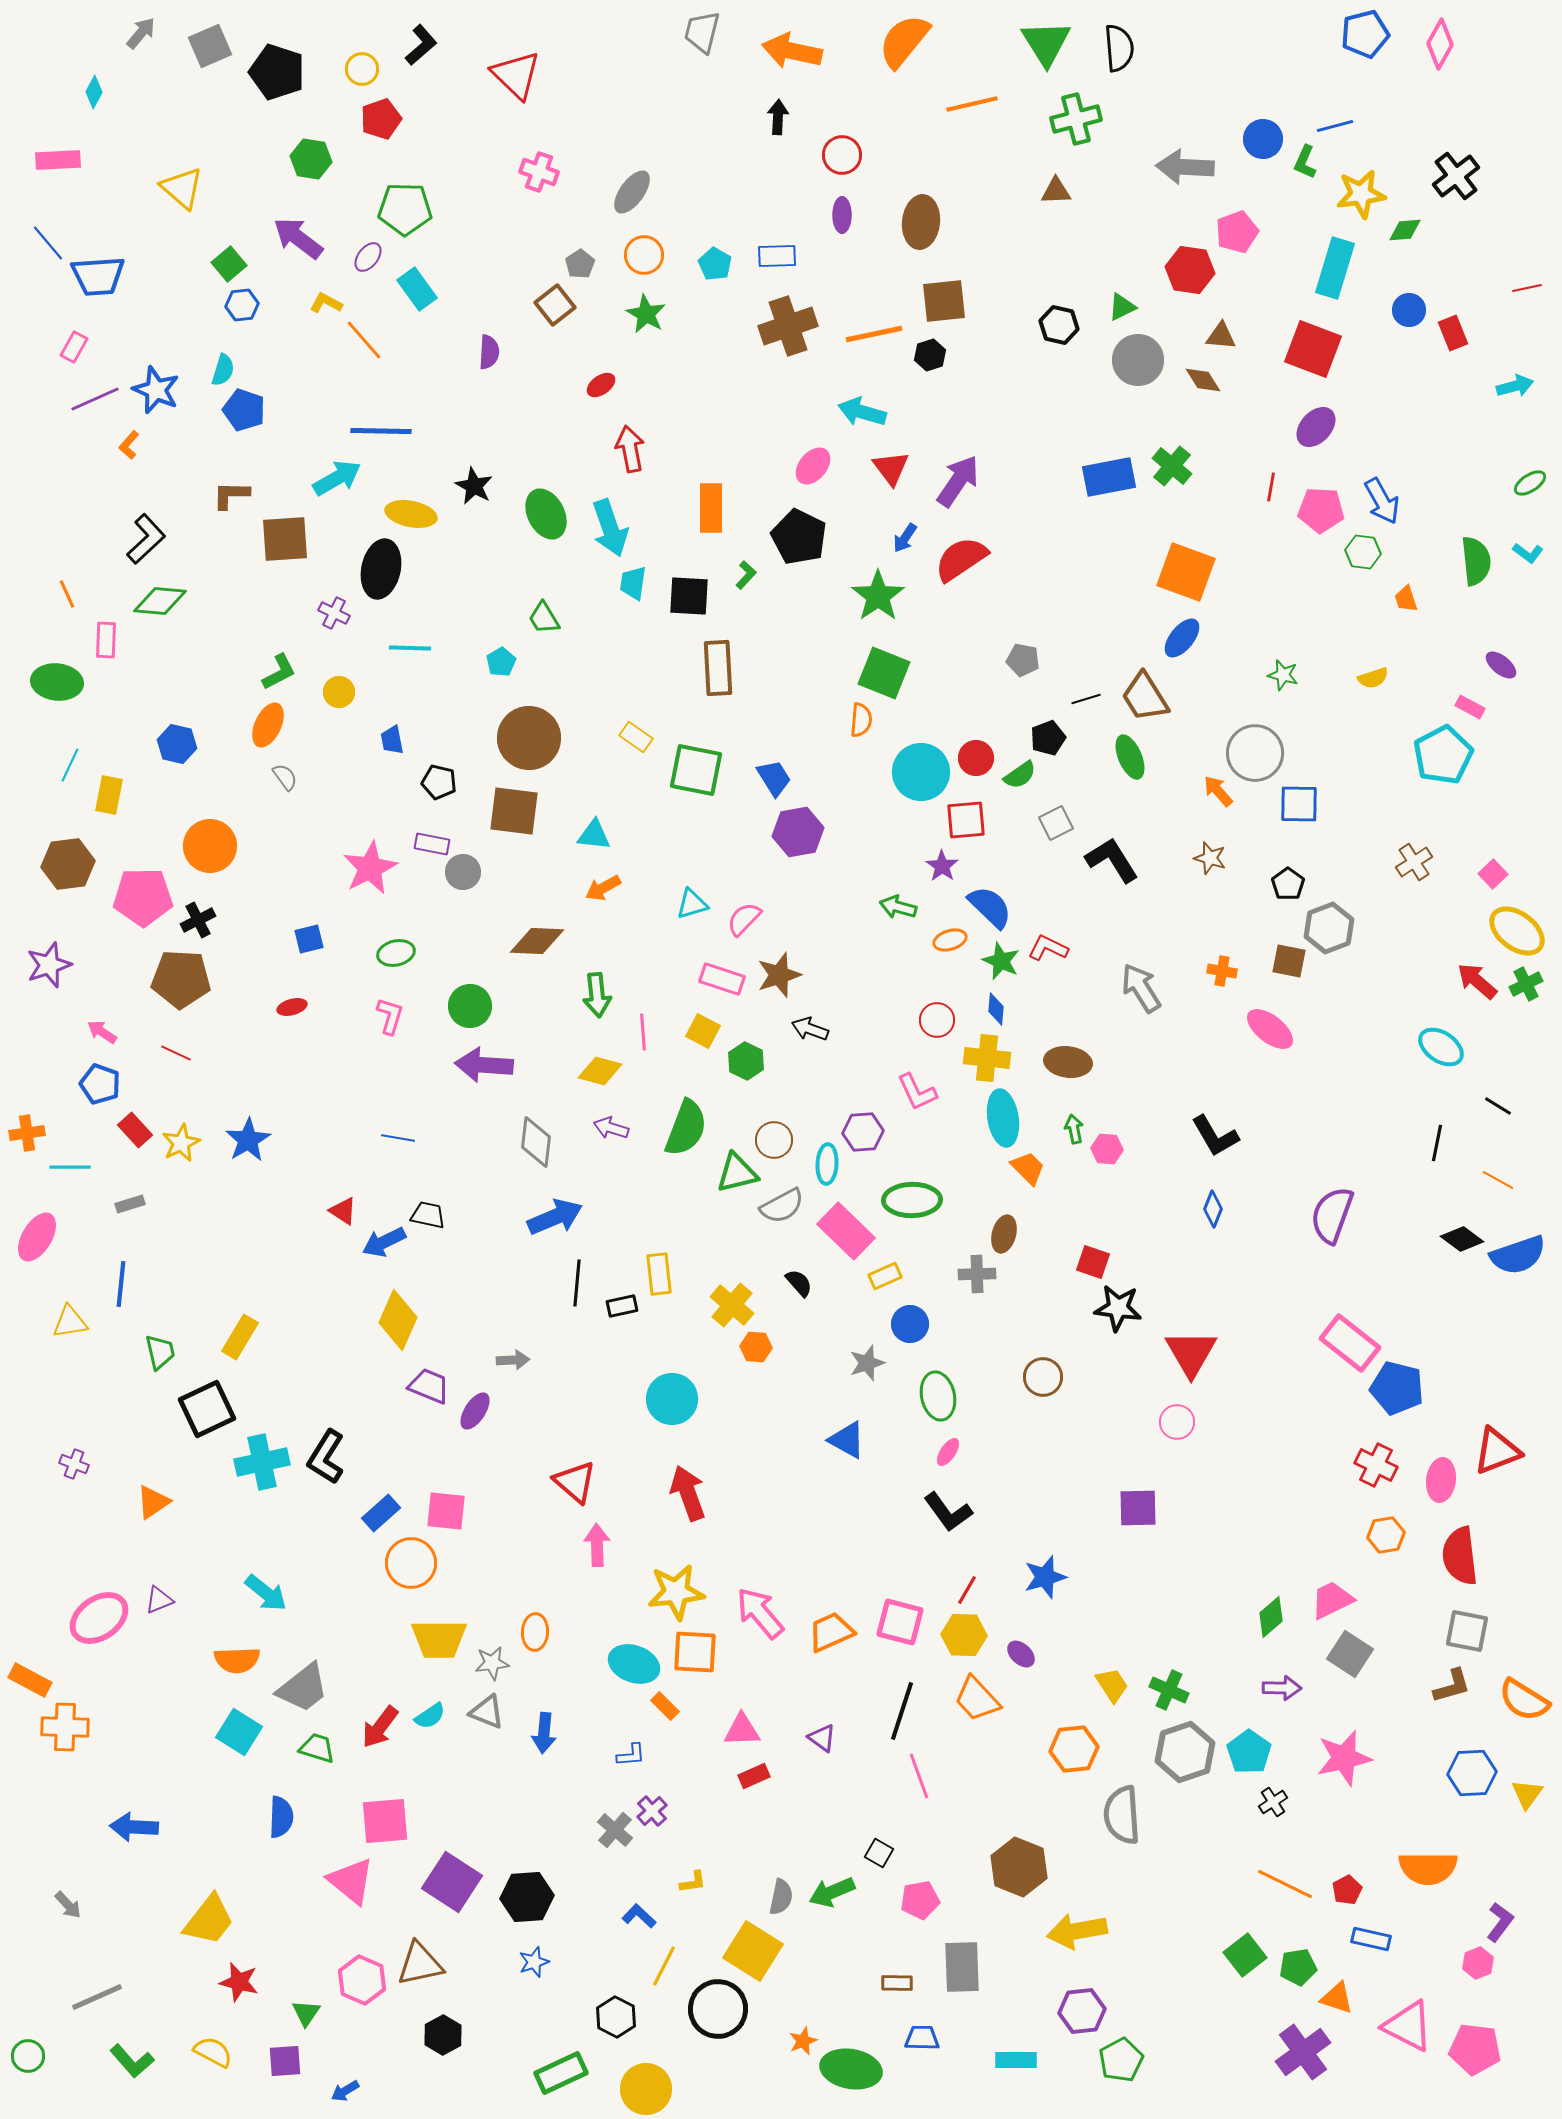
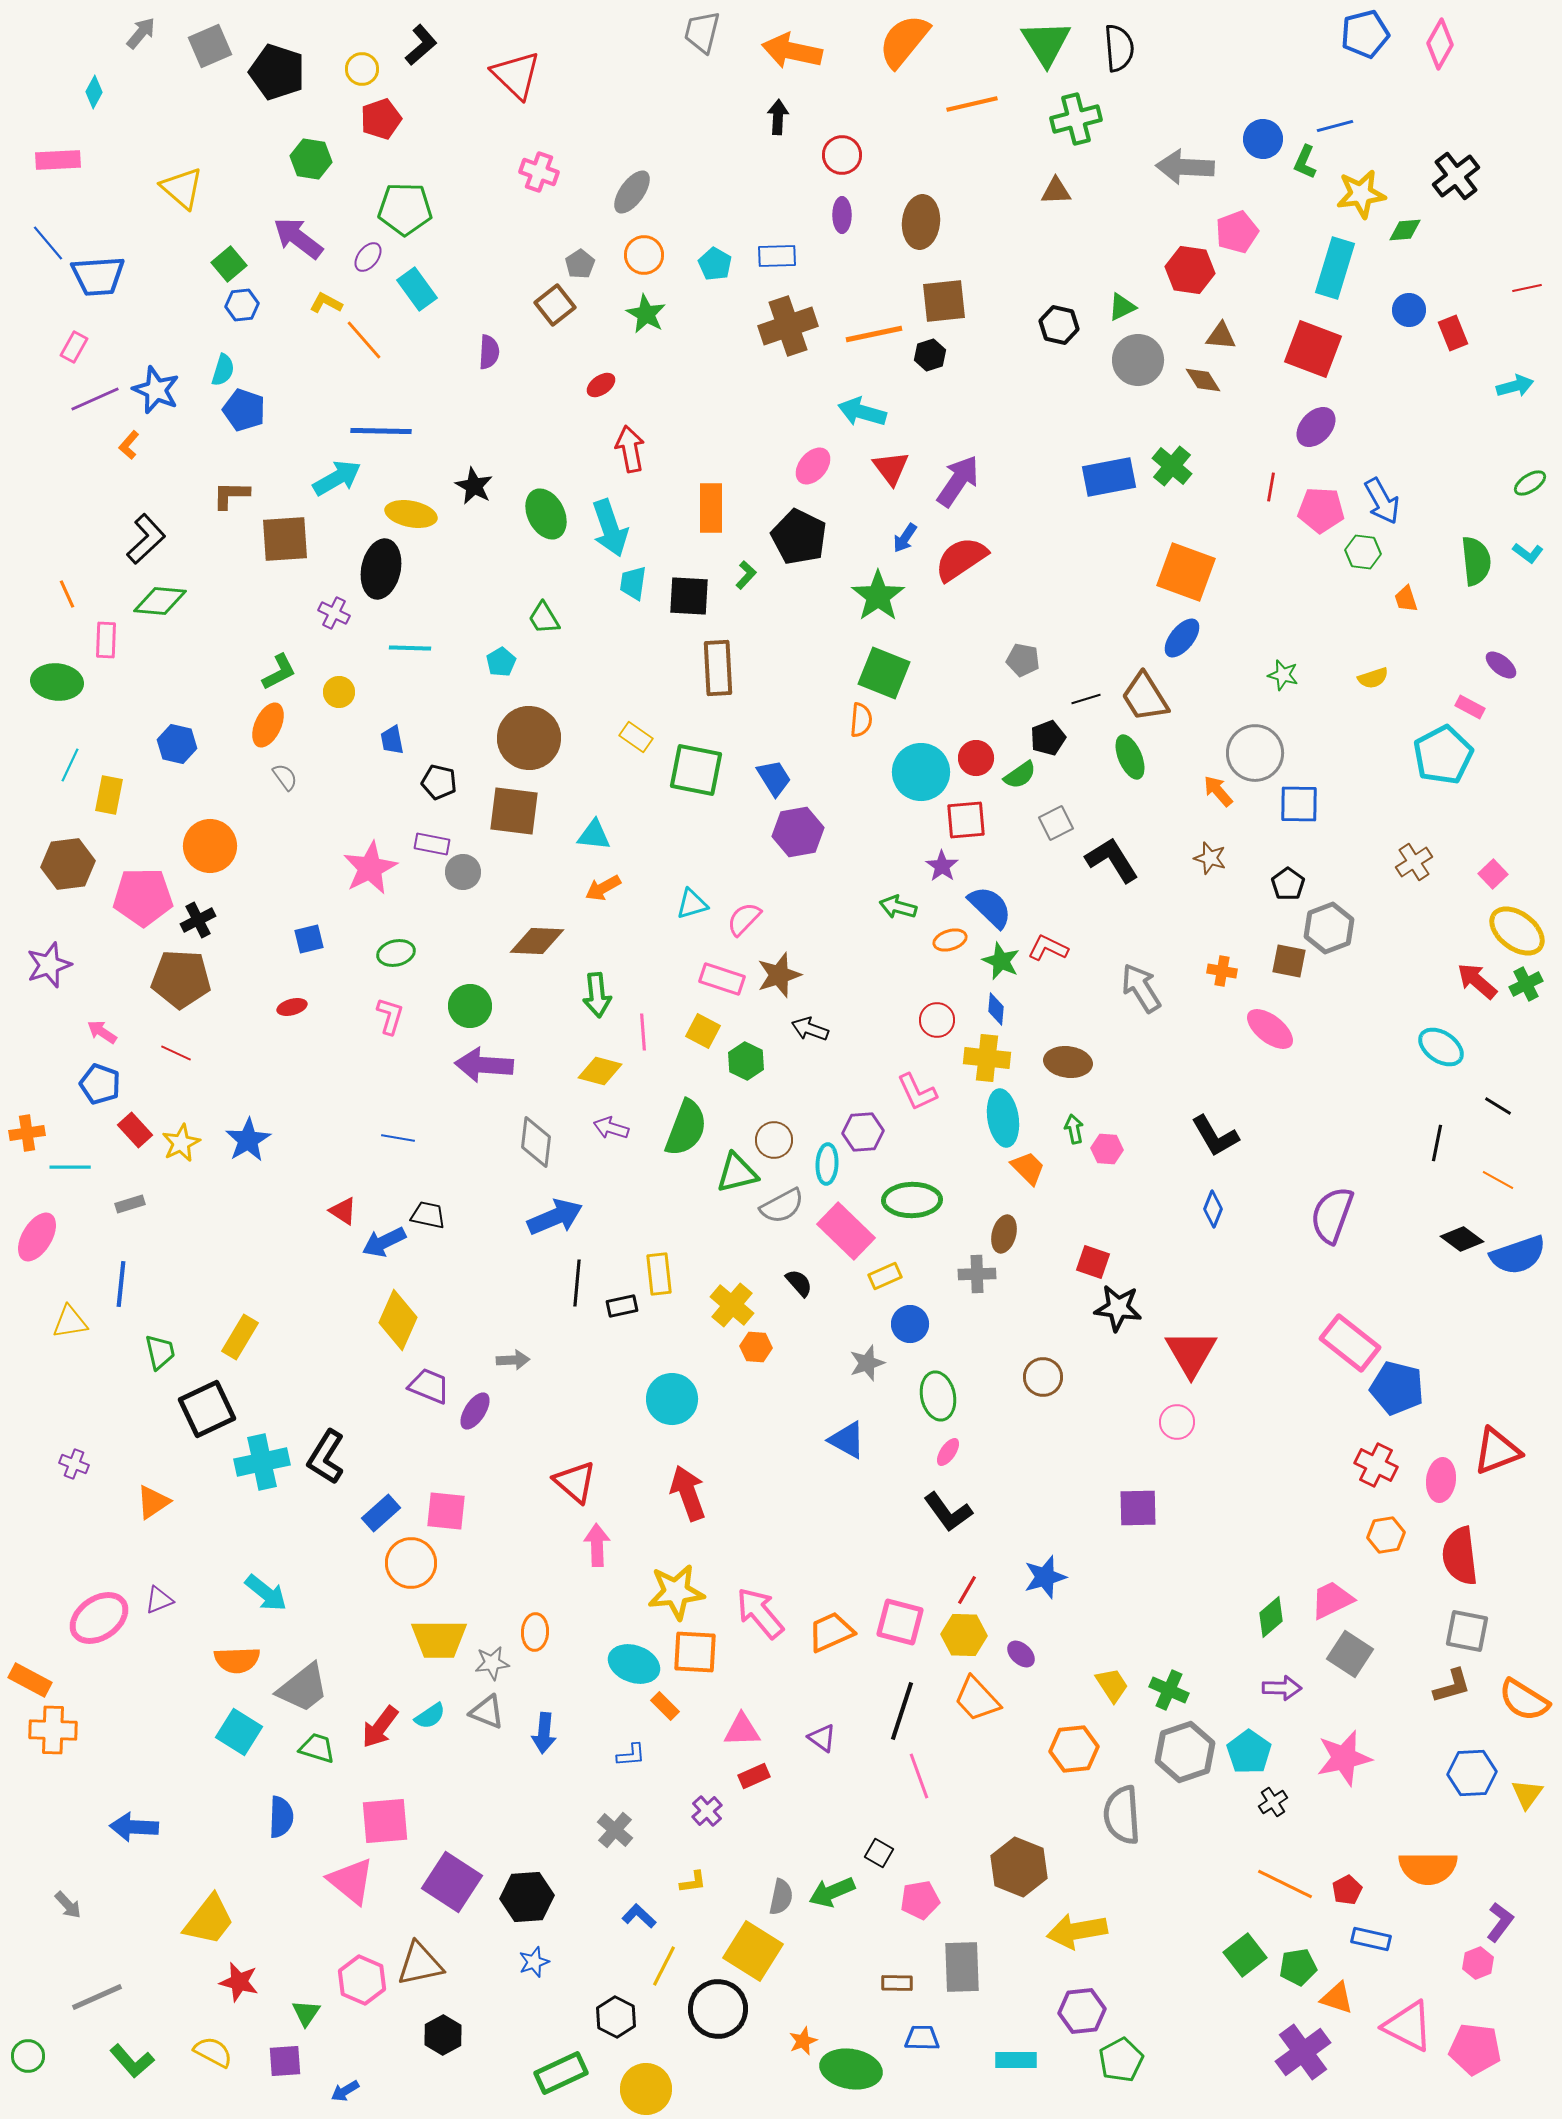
orange cross at (65, 1727): moved 12 px left, 3 px down
purple cross at (652, 1811): moved 55 px right
